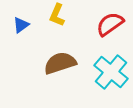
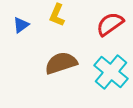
brown semicircle: moved 1 px right
